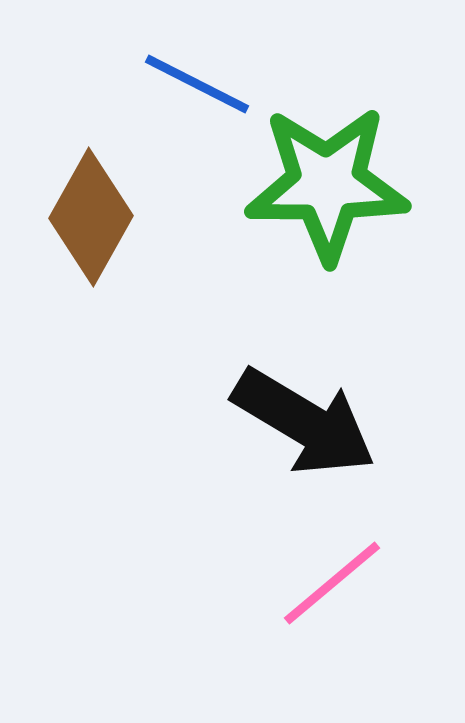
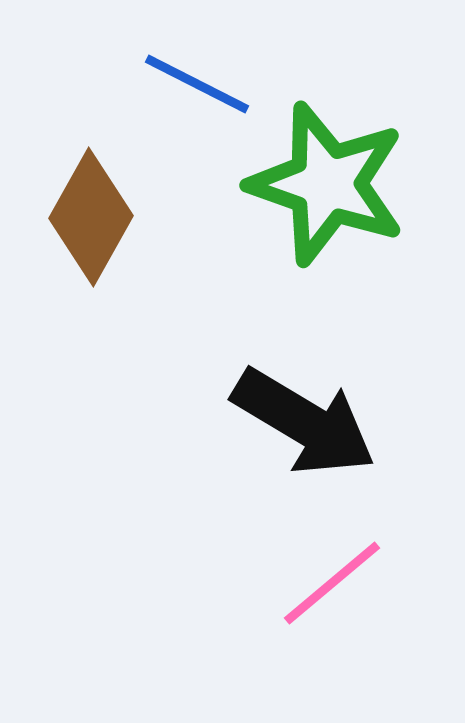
green star: rotated 19 degrees clockwise
